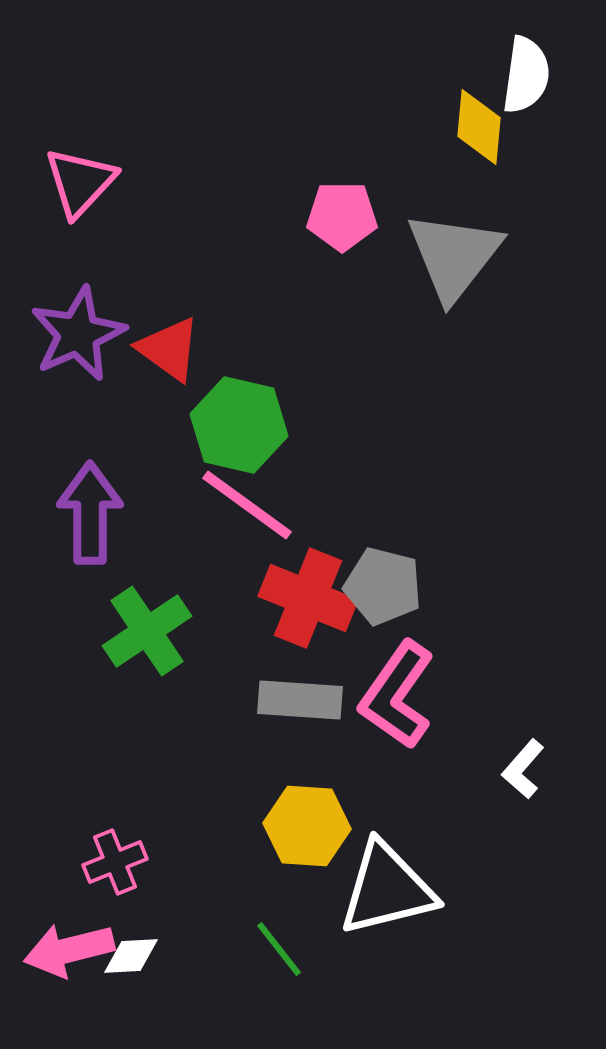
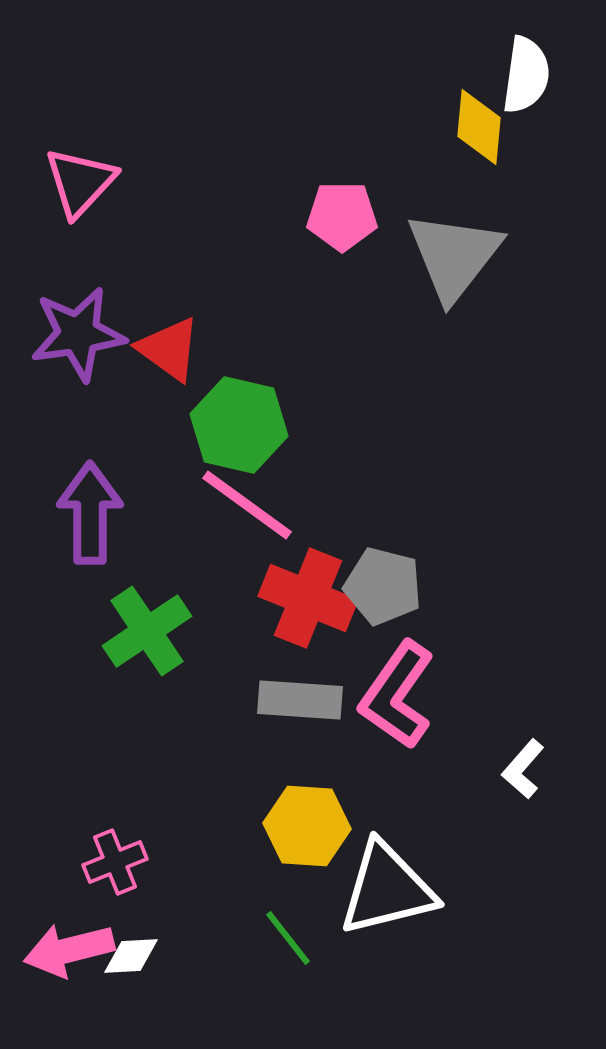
purple star: rotated 16 degrees clockwise
green line: moved 9 px right, 11 px up
